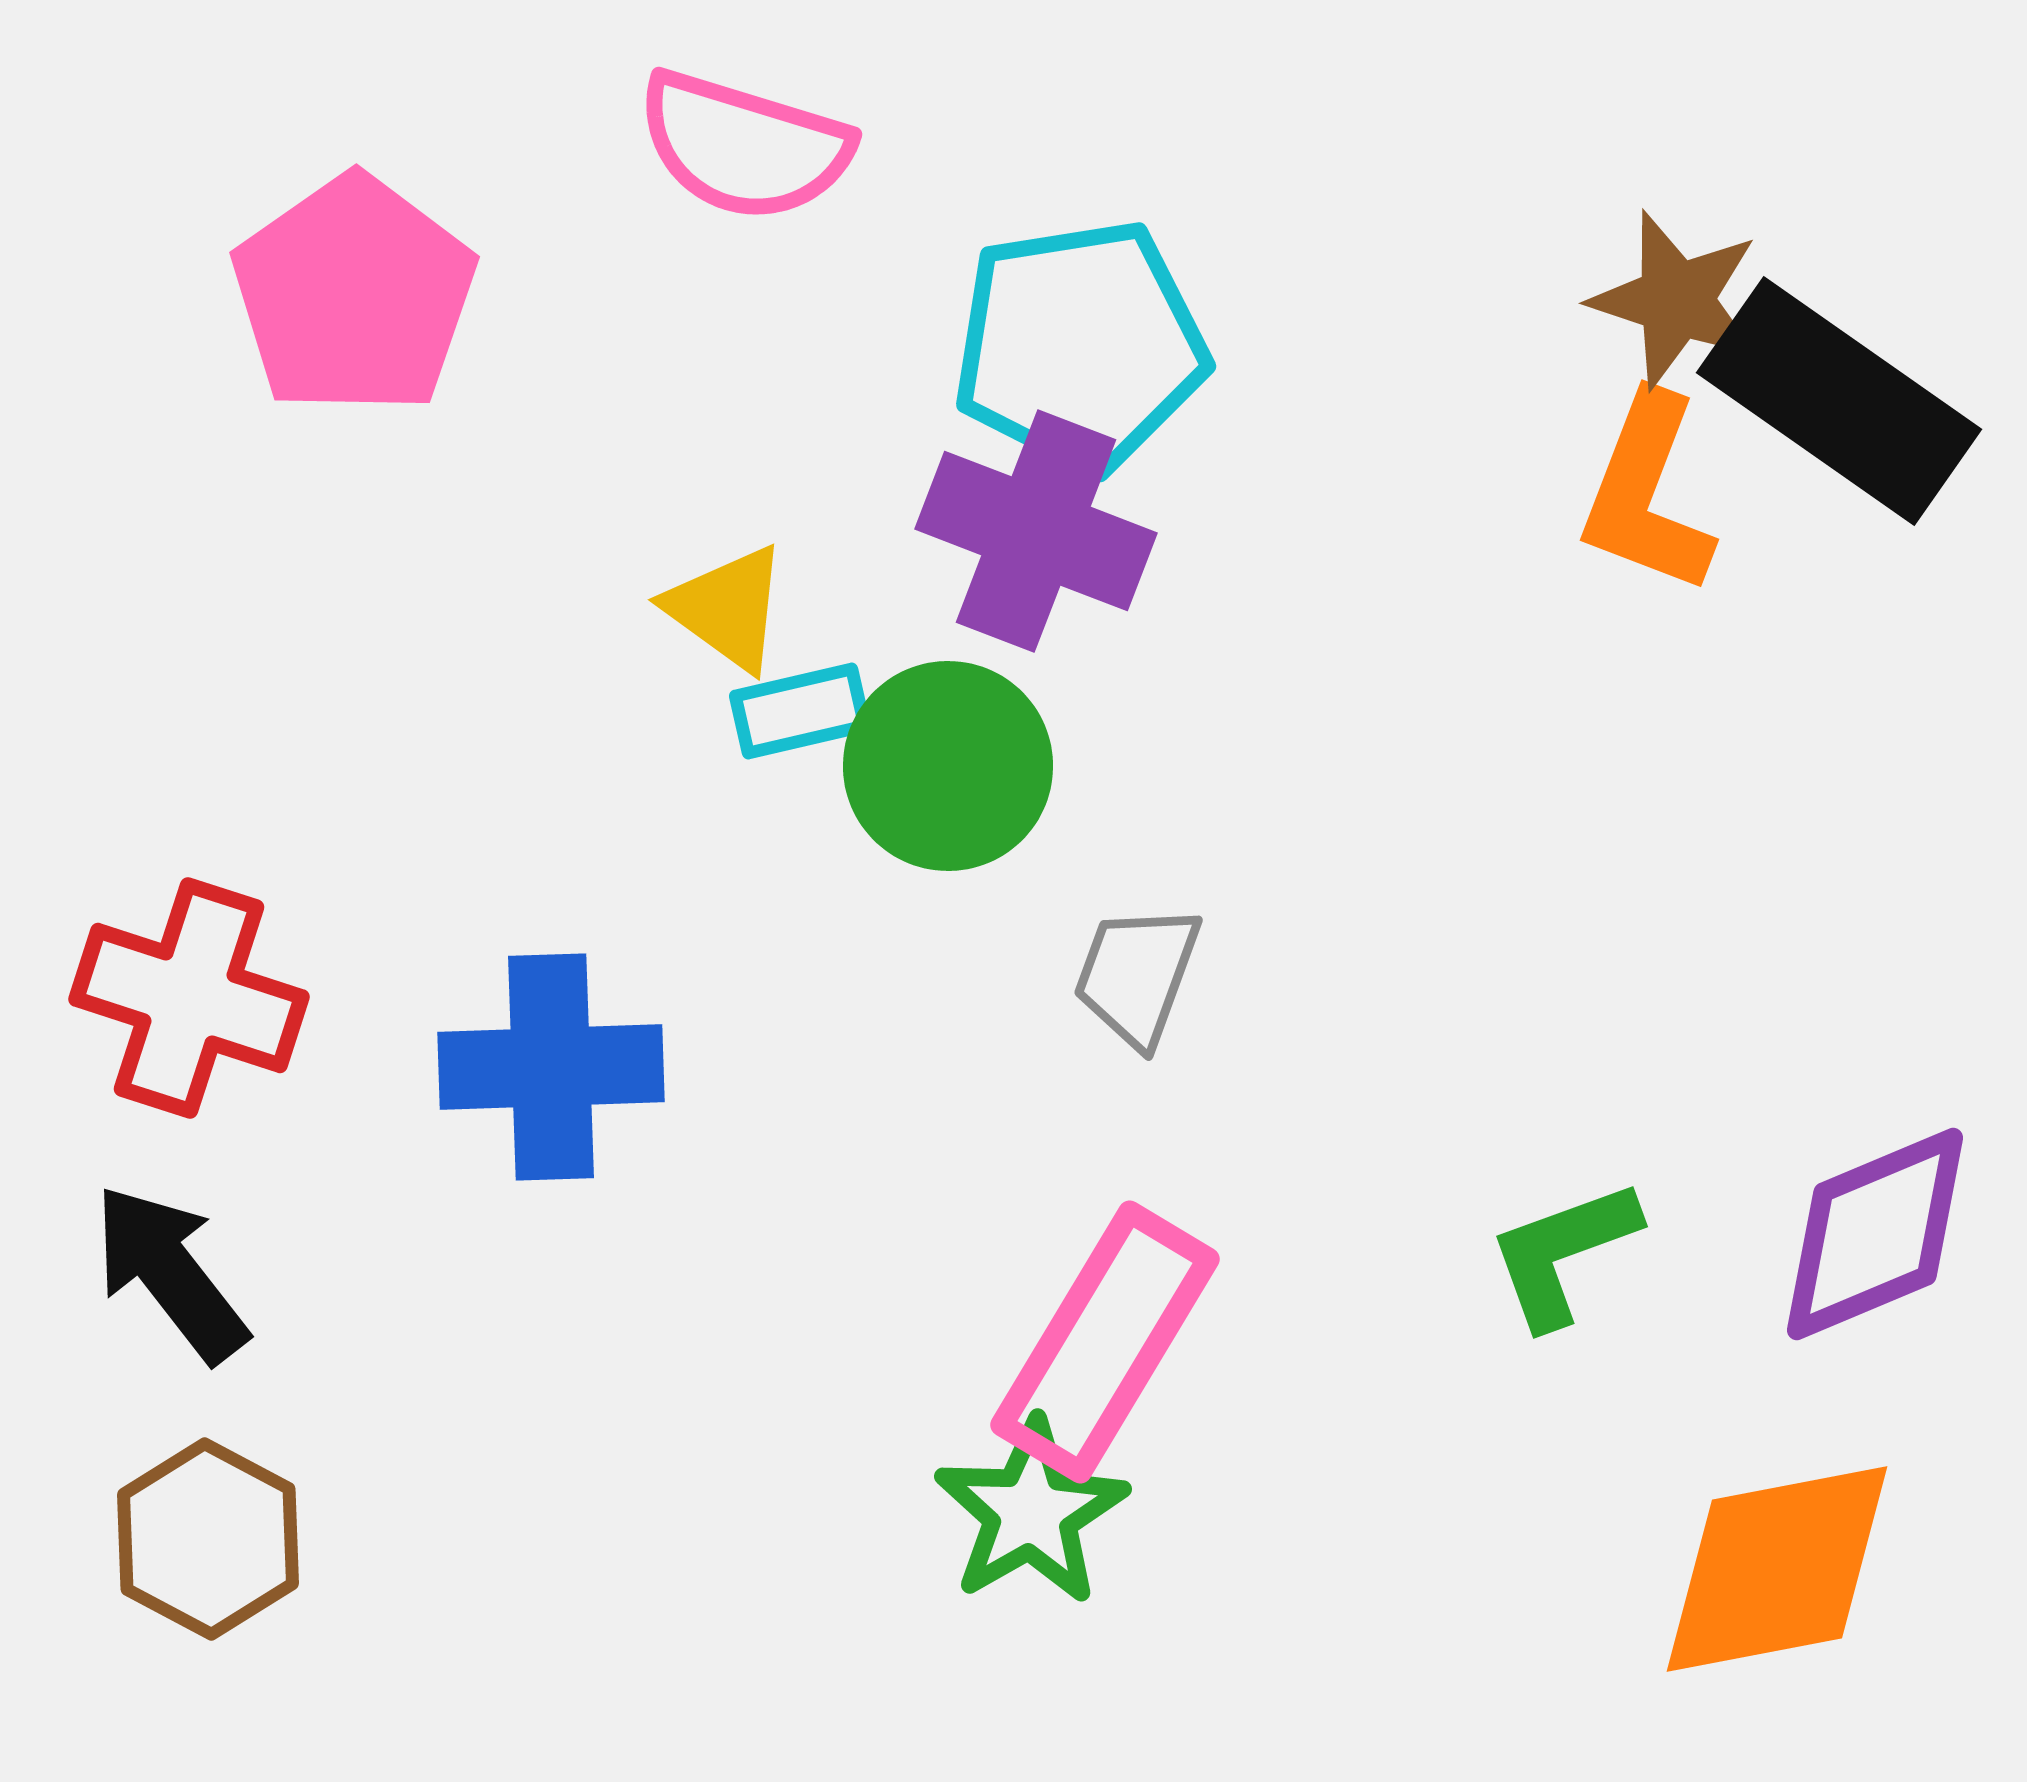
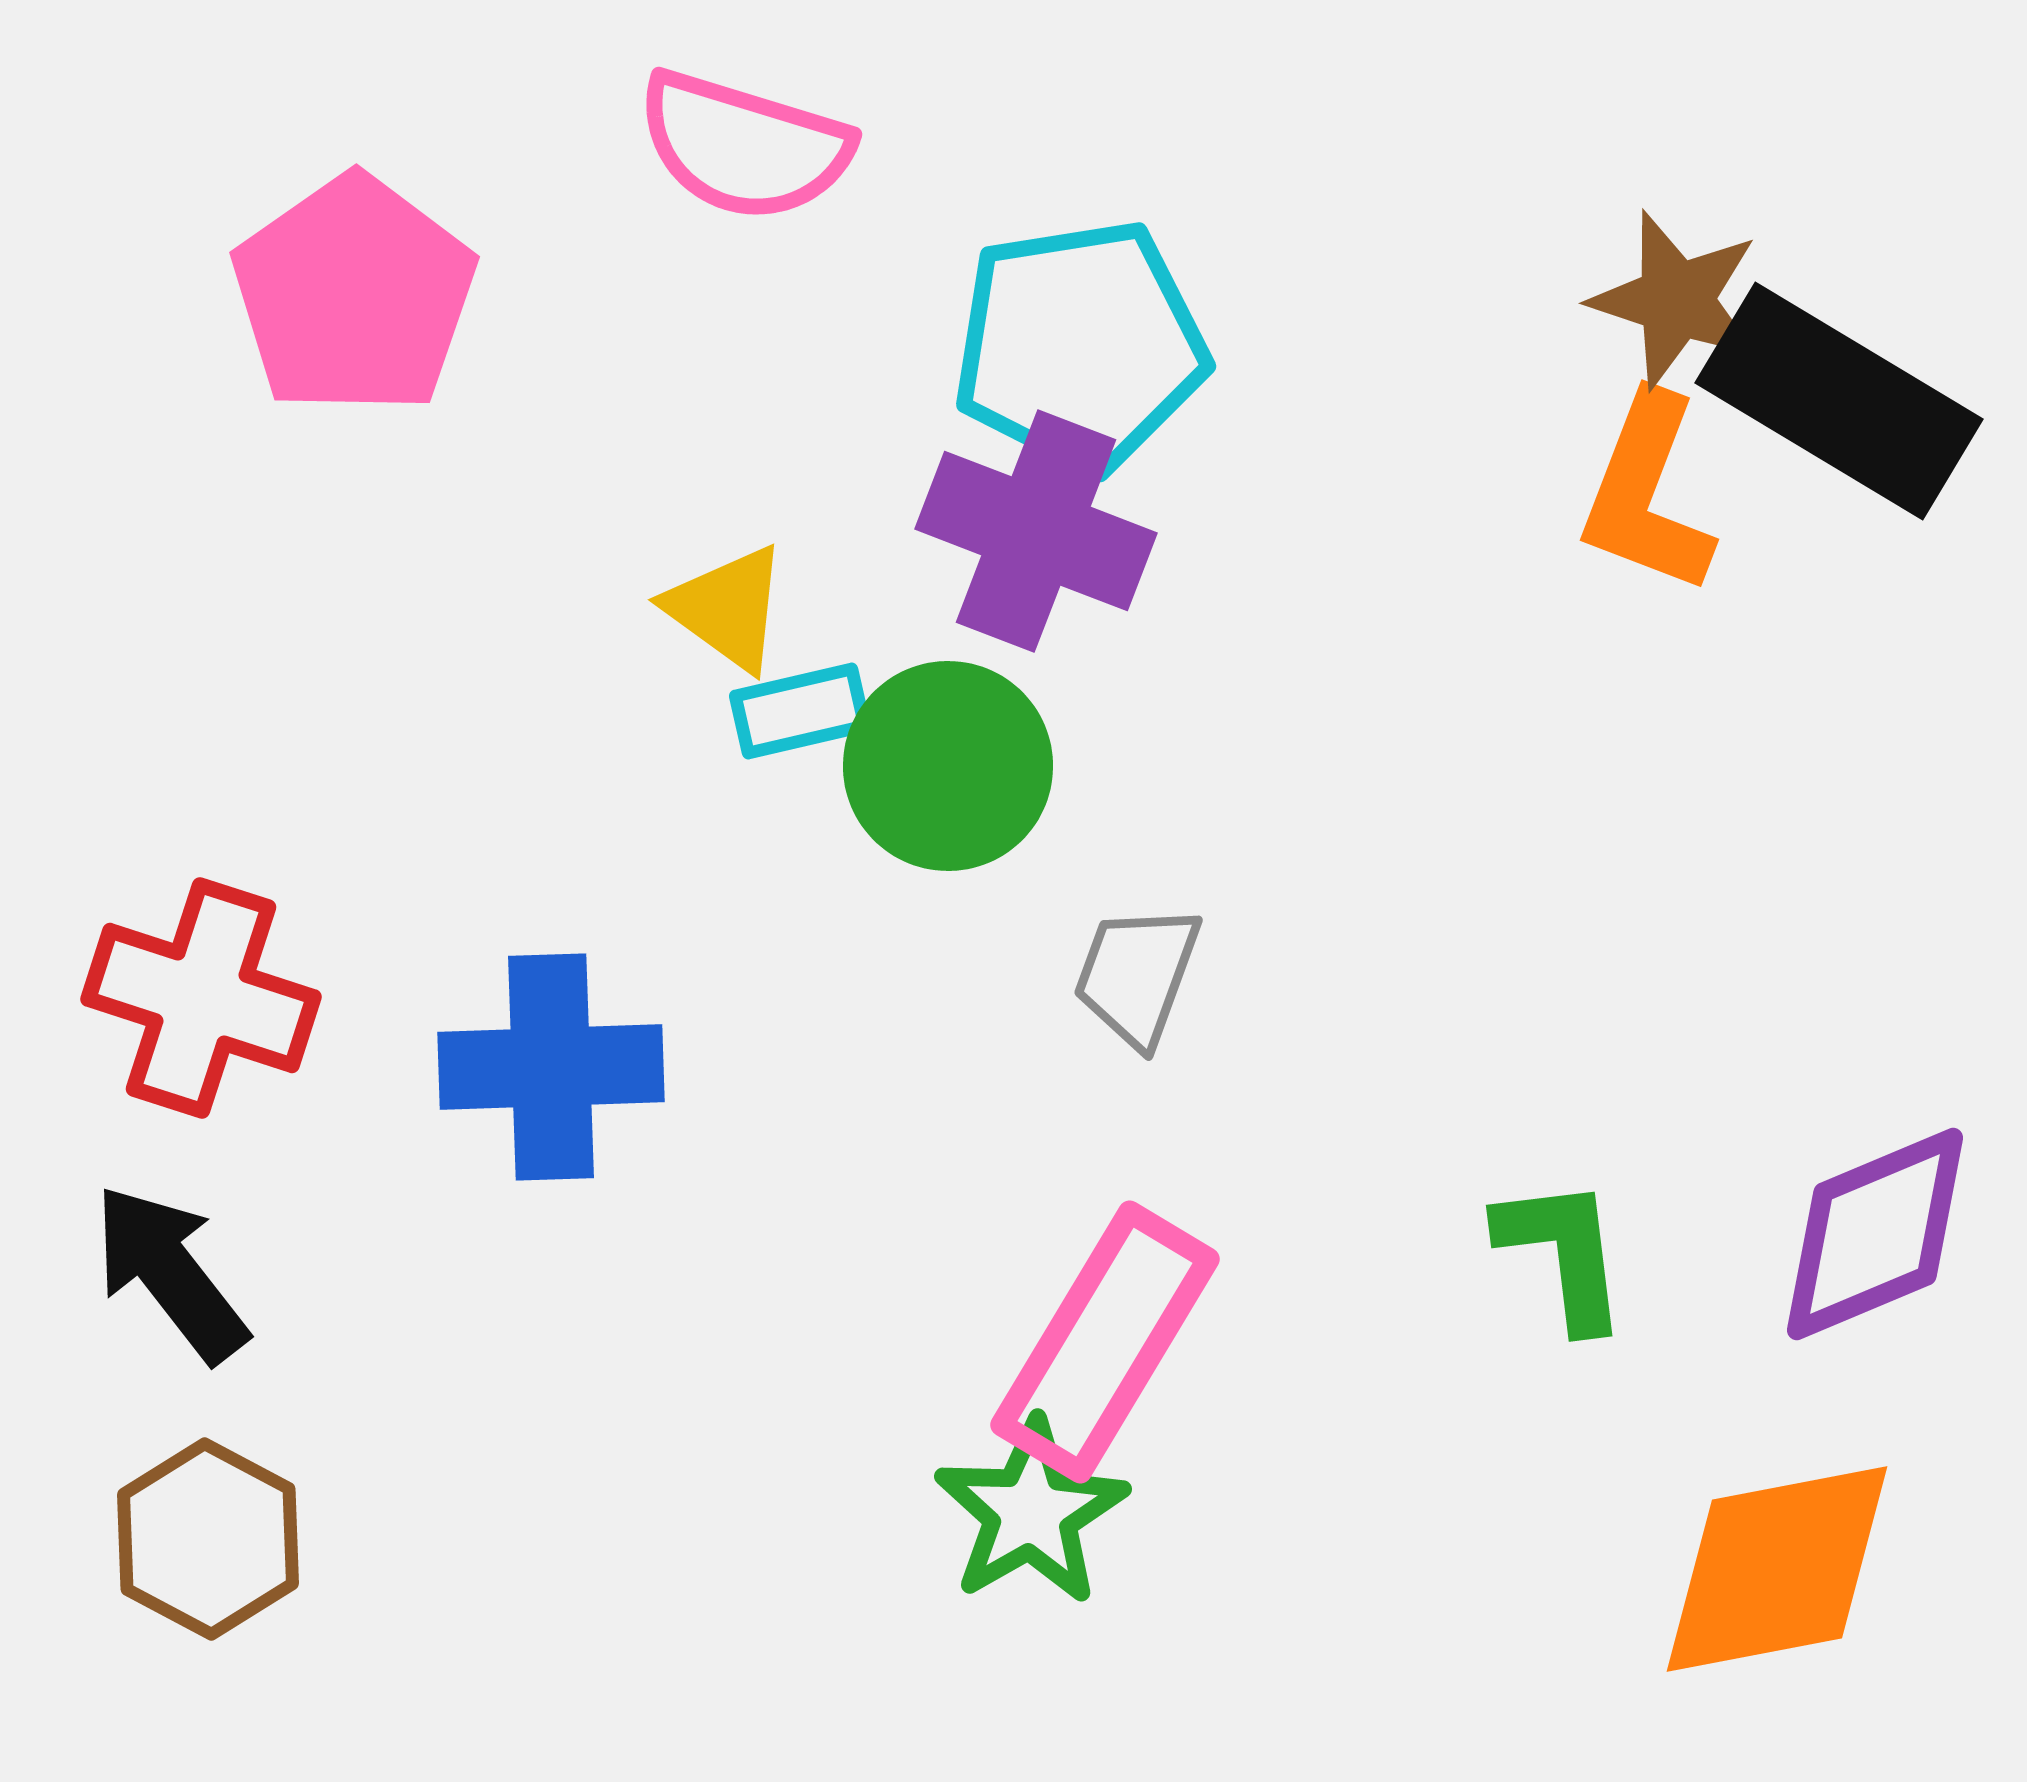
black rectangle: rotated 4 degrees counterclockwise
red cross: moved 12 px right
green L-shape: rotated 103 degrees clockwise
